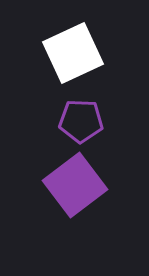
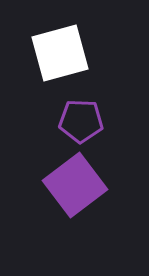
white square: moved 13 px left; rotated 10 degrees clockwise
